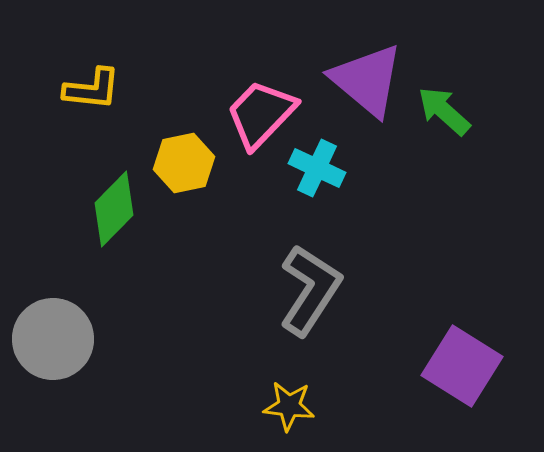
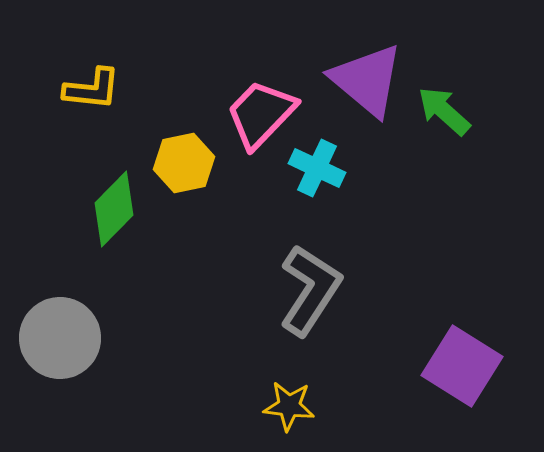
gray circle: moved 7 px right, 1 px up
